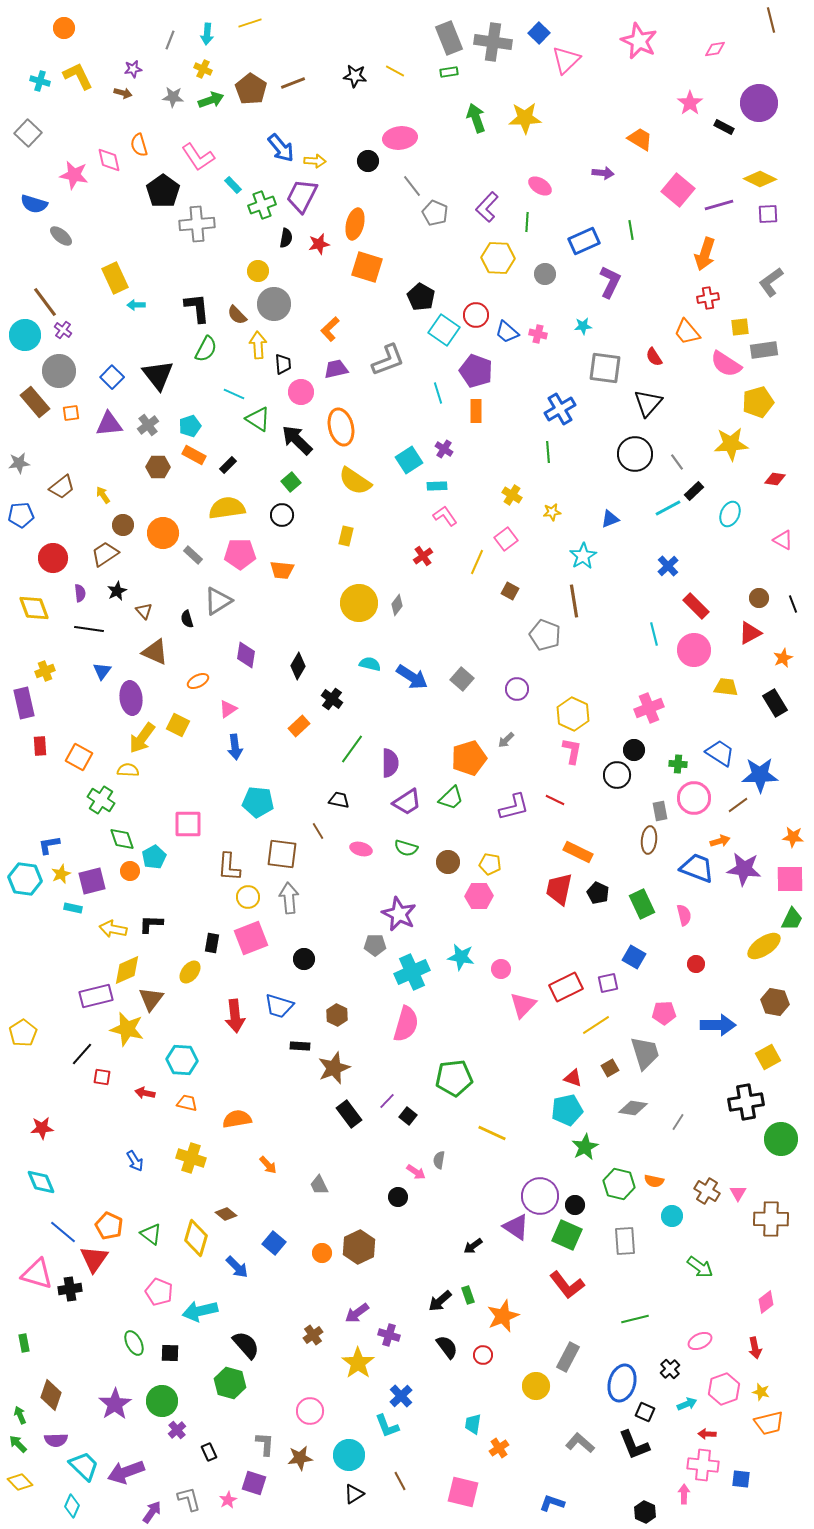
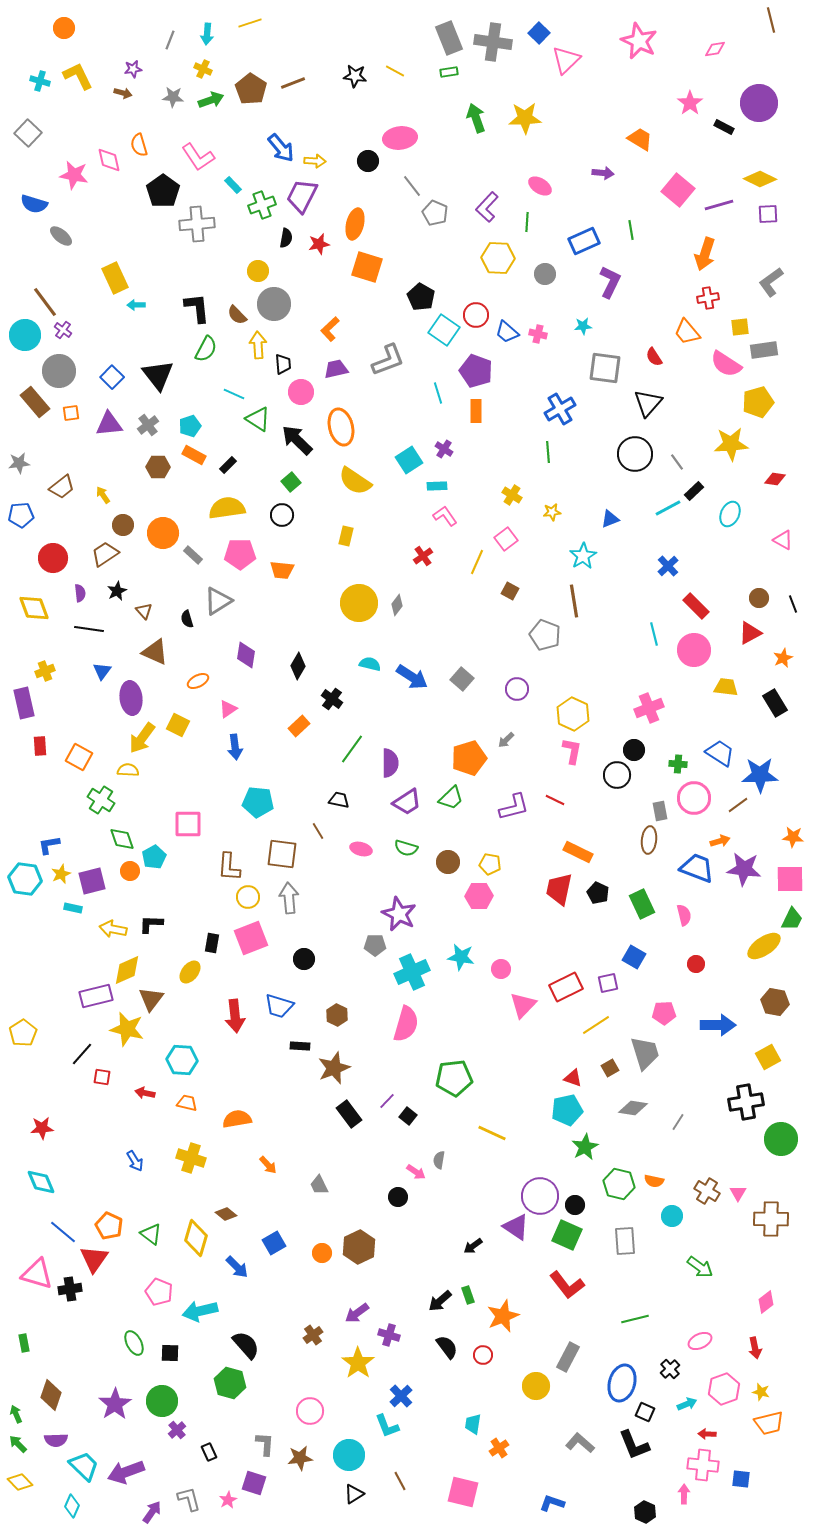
blue square at (274, 1243): rotated 20 degrees clockwise
green arrow at (20, 1415): moved 4 px left, 1 px up
